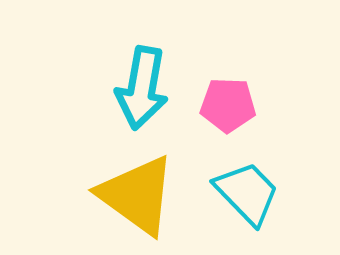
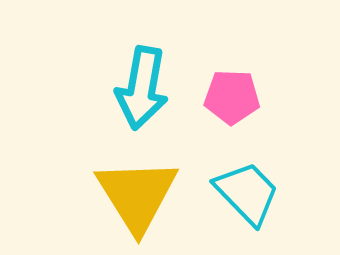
pink pentagon: moved 4 px right, 8 px up
yellow triangle: rotated 22 degrees clockwise
